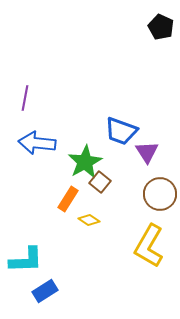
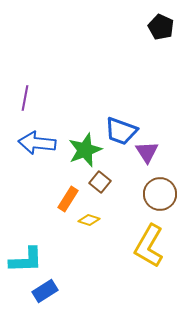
green star: moved 12 px up; rotated 8 degrees clockwise
yellow diamond: rotated 15 degrees counterclockwise
